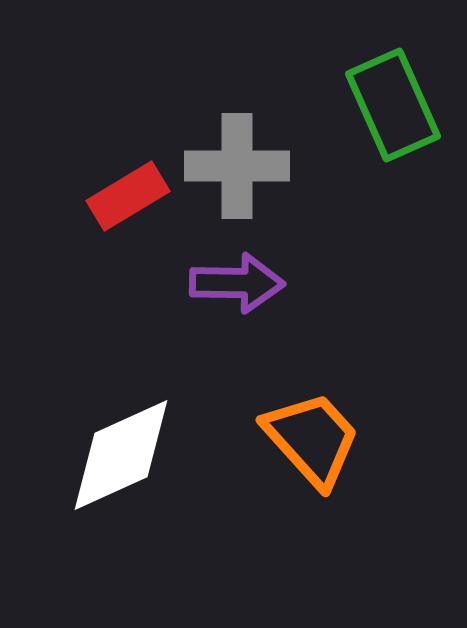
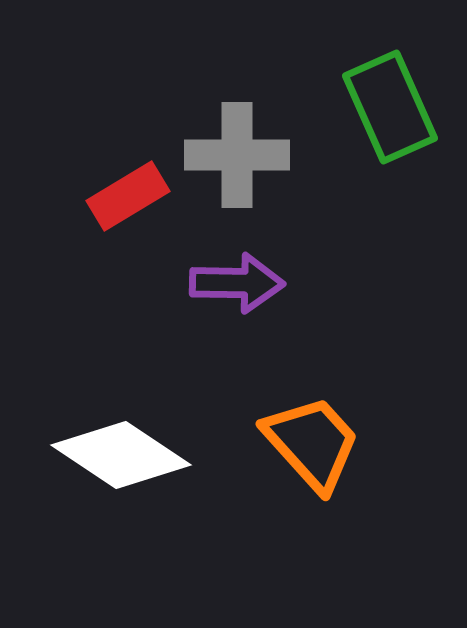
green rectangle: moved 3 px left, 2 px down
gray cross: moved 11 px up
orange trapezoid: moved 4 px down
white diamond: rotated 58 degrees clockwise
